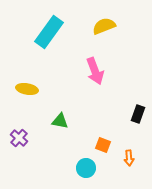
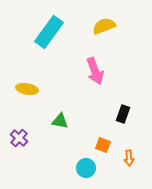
black rectangle: moved 15 px left
